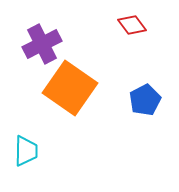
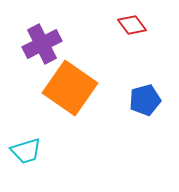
blue pentagon: rotated 12 degrees clockwise
cyan trapezoid: rotated 72 degrees clockwise
